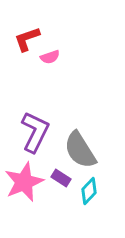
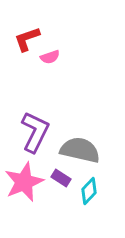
gray semicircle: rotated 135 degrees clockwise
